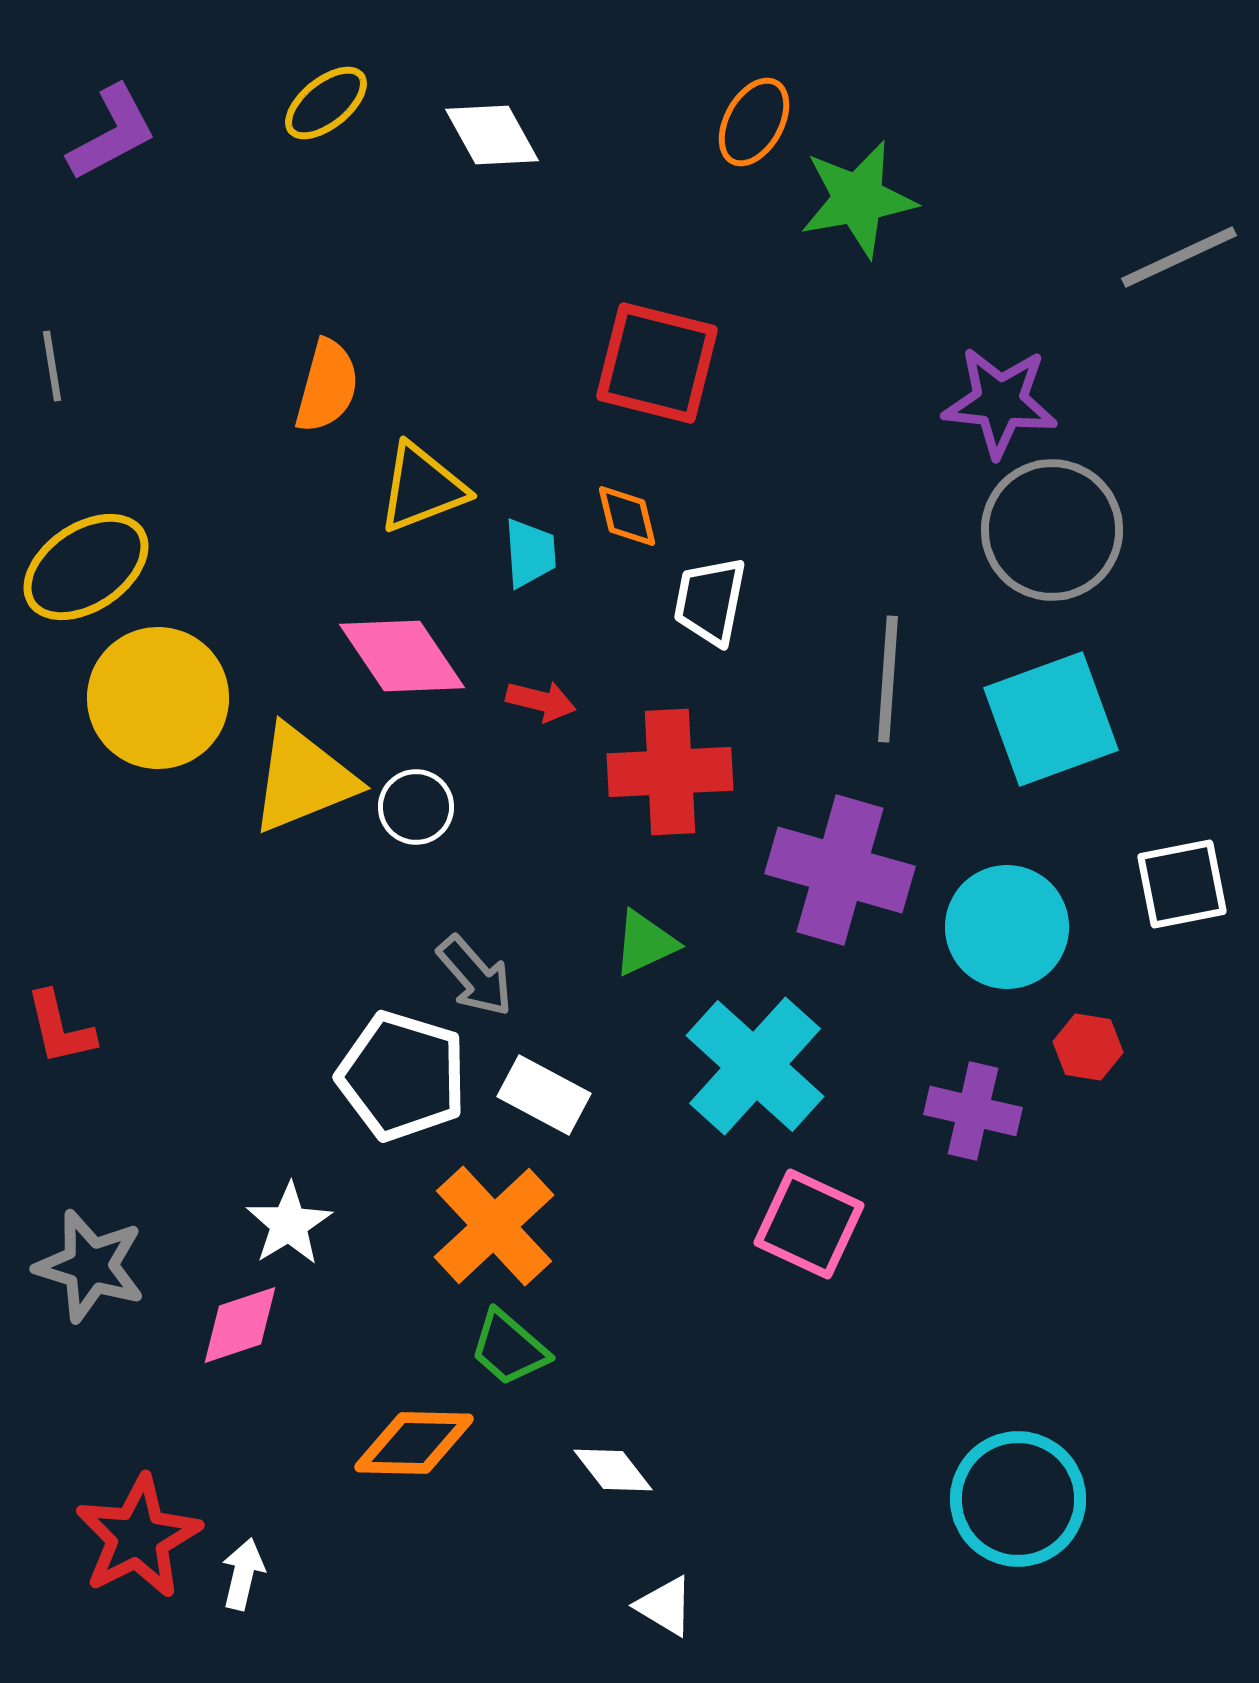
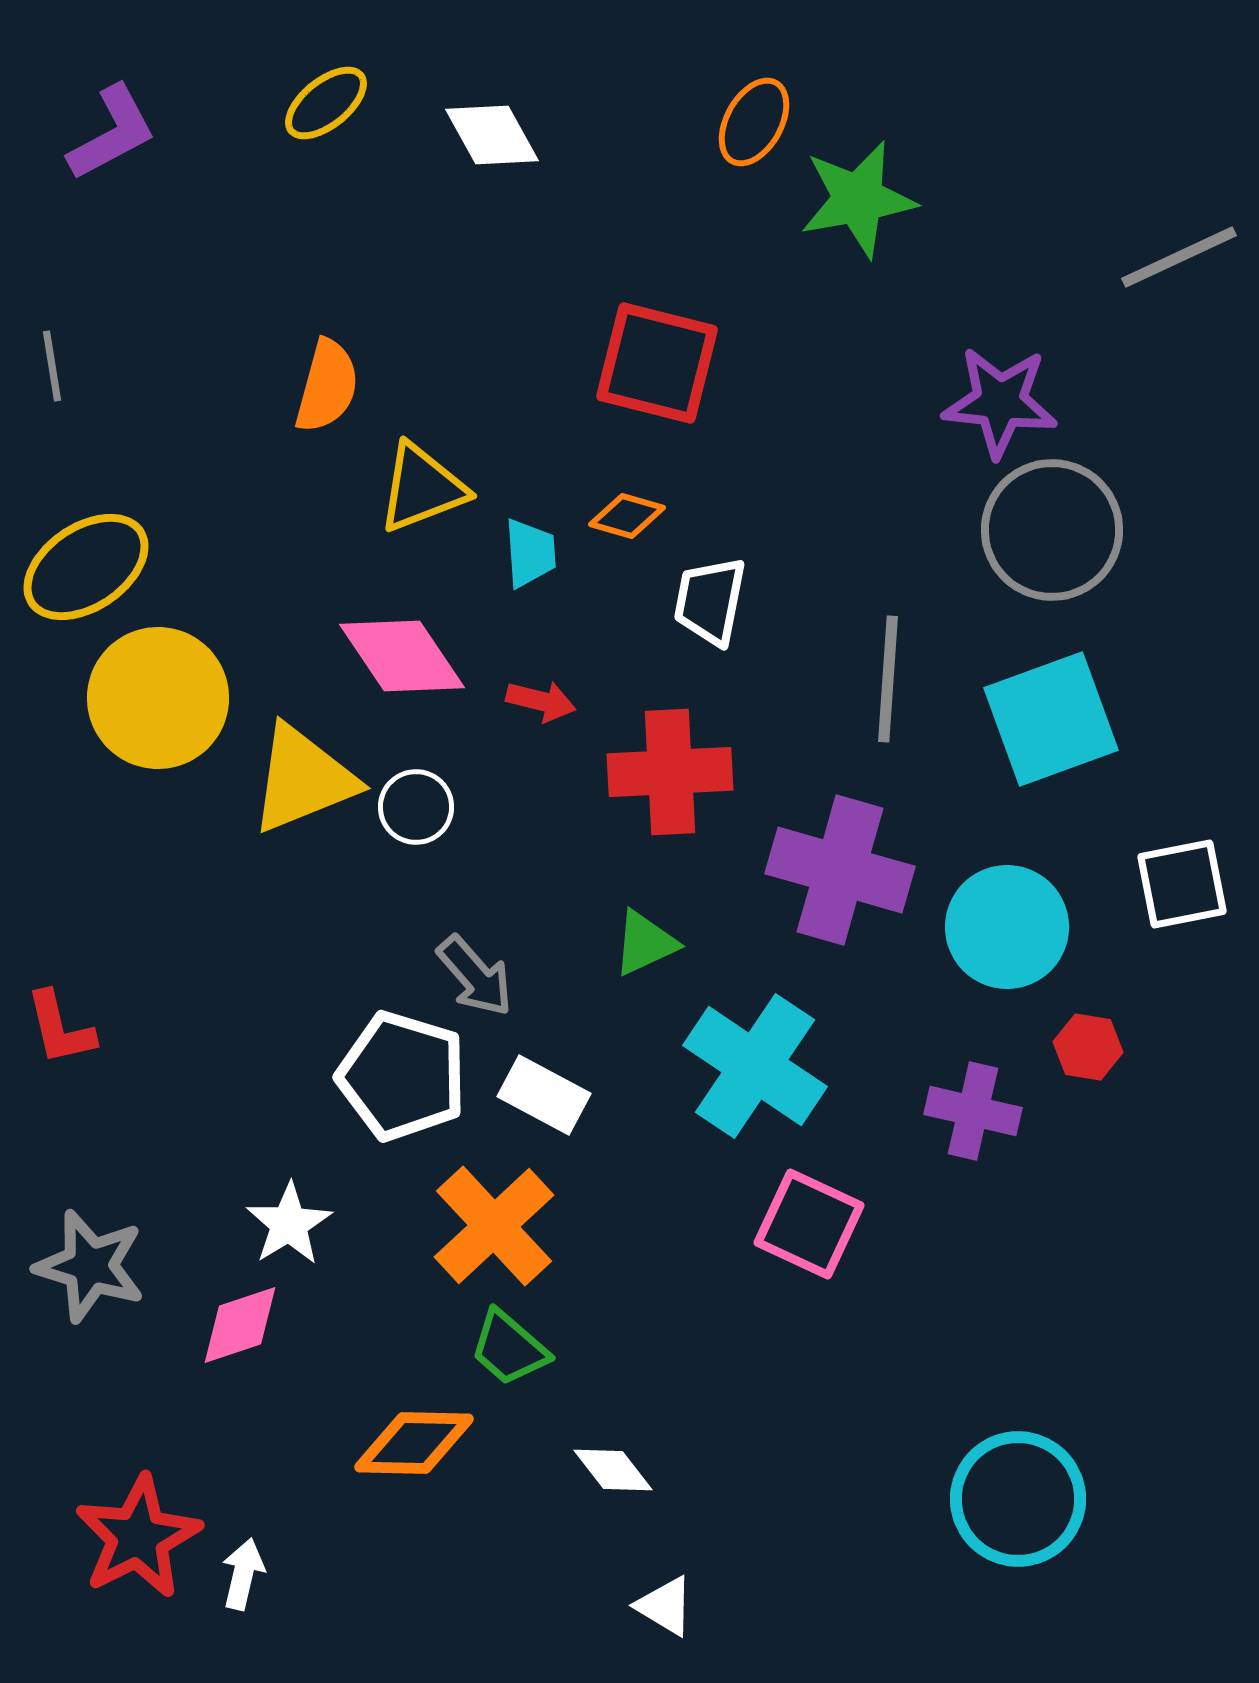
orange diamond at (627, 516): rotated 60 degrees counterclockwise
cyan cross at (755, 1066): rotated 8 degrees counterclockwise
